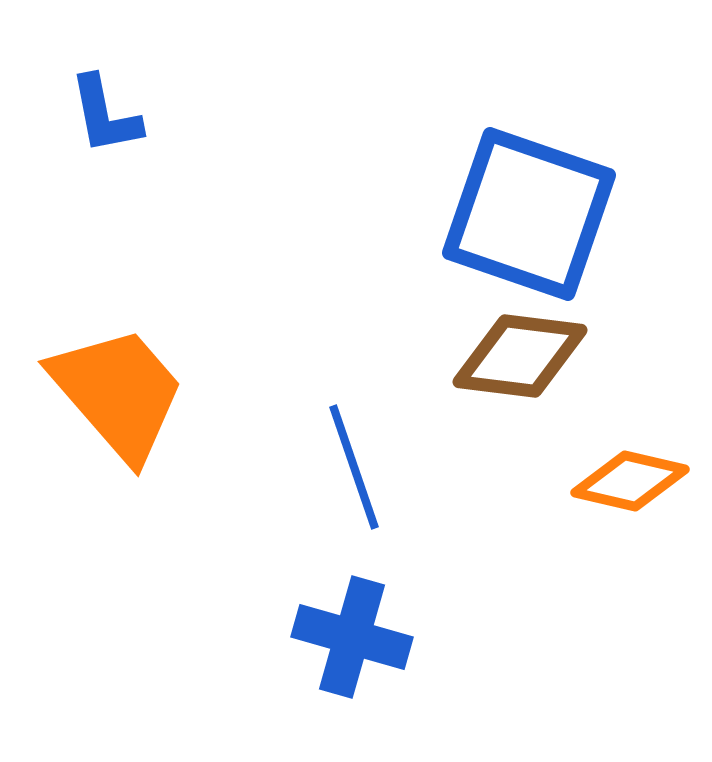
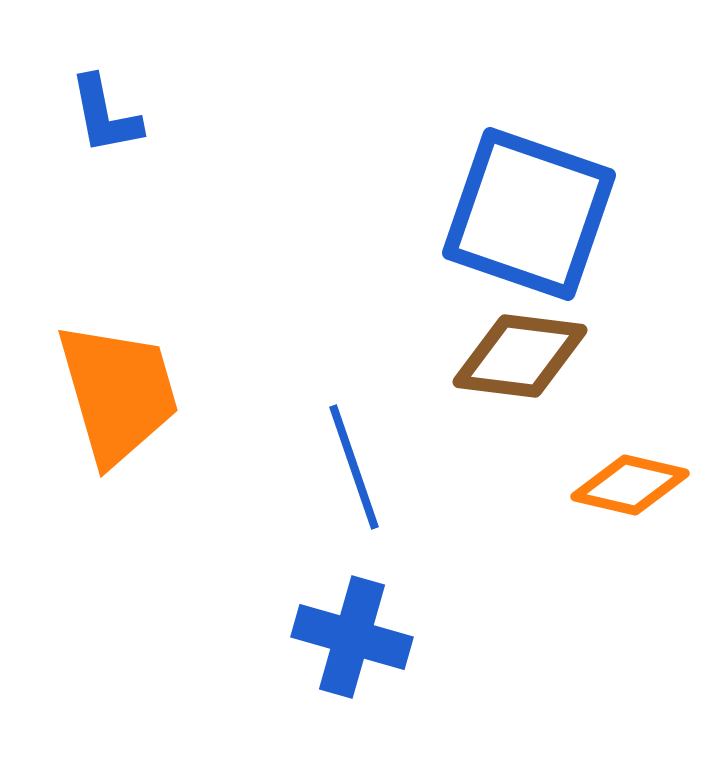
orange trapezoid: rotated 25 degrees clockwise
orange diamond: moved 4 px down
